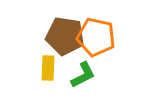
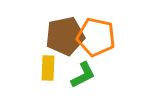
brown pentagon: rotated 21 degrees counterclockwise
